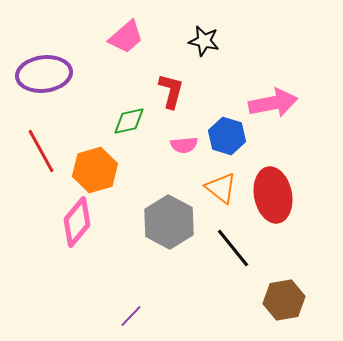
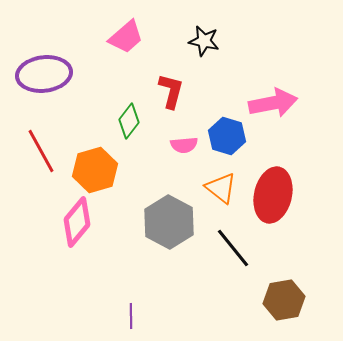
green diamond: rotated 40 degrees counterclockwise
red ellipse: rotated 24 degrees clockwise
purple line: rotated 45 degrees counterclockwise
